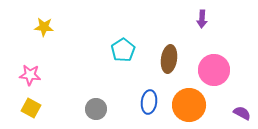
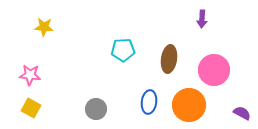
cyan pentagon: rotated 30 degrees clockwise
